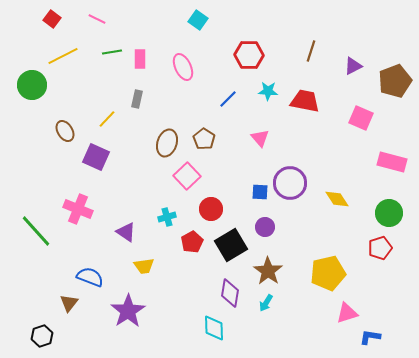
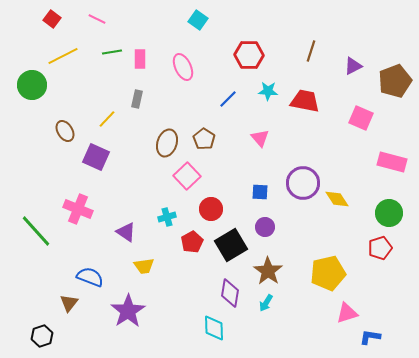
purple circle at (290, 183): moved 13 px right
